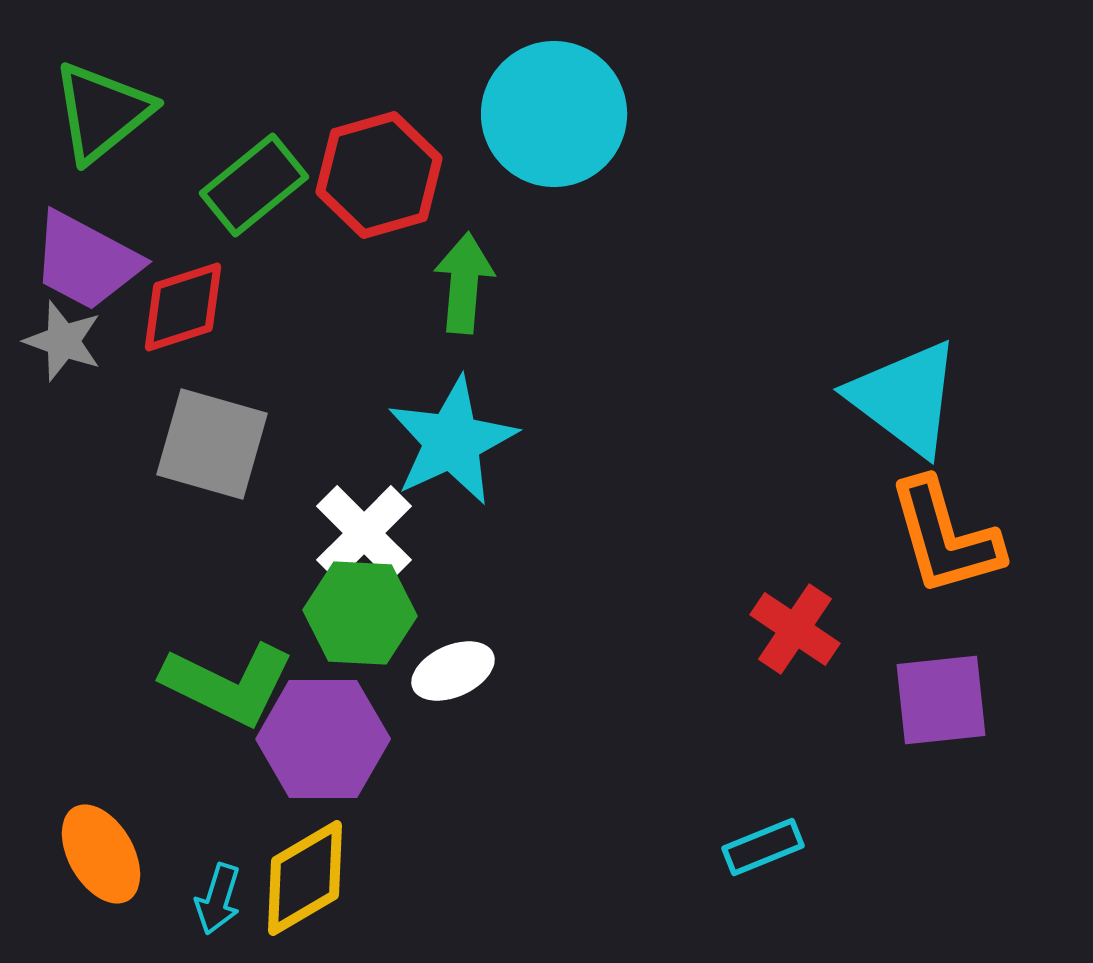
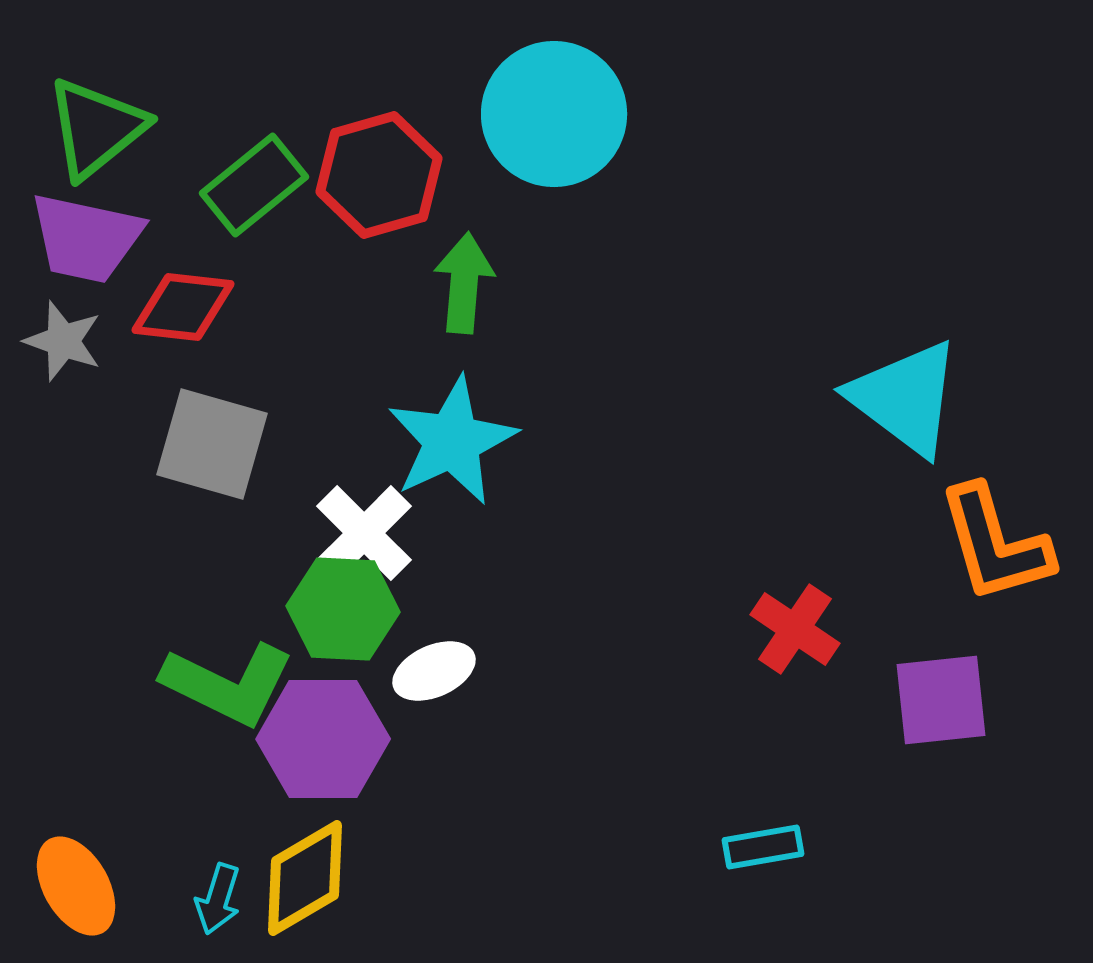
green triangle: moved 6 px left, 16 px down
purple trapezoid: moved 23 px up; rotated 16 degrees counterclockwise
red diamond: rotated 24 degrees clockwise
orange L-shape: moved 50 px right, 7 px down
green hexagon: moved 17 px left, 4 px up
white ellipse: moved 19 px left
cyan rectangle: rotated 12 degrees clockwise
orange ellipse: moved 25 px left, 32 px down
